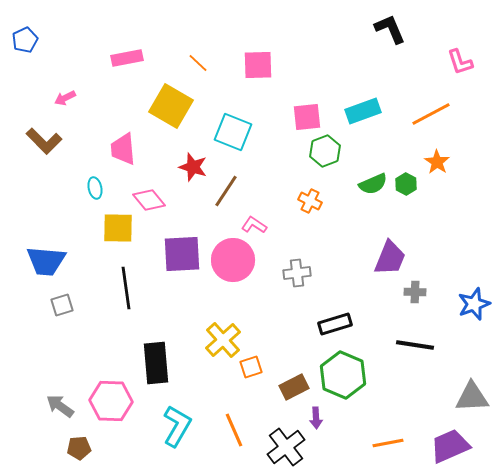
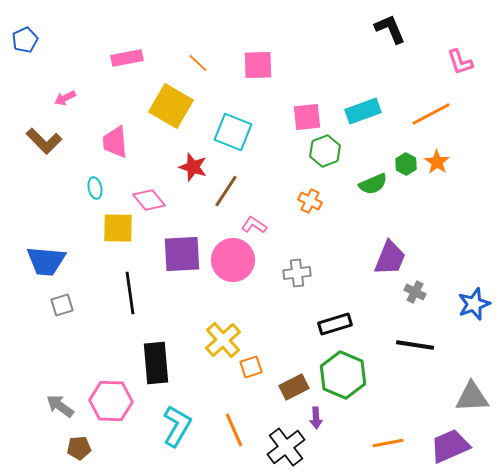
pink trapezoid at (123, 149): moved 8 px left, 7 px up
green hexagon at (406, 184): moved 20 px up
black line at (126, 288): moved 4 px right, 5 px down
gray cross at (415, 292): rotated 25 degrees clockwise
